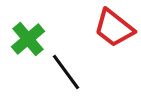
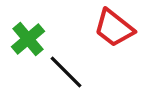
black line: rotated 9 degrees counterclockwise
